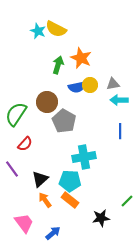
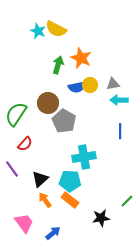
brown circle: moved 1 px right, 1 px down
